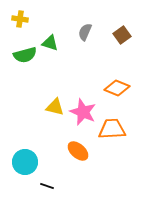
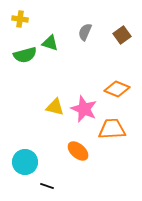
orange diamond: moved 1 px down
pink star: moved 1 px right, 3 px up
